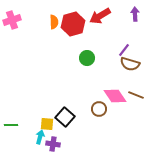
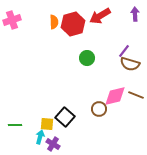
purple line: moved 1 px down
pink diamond: rotated 70 degrees counterclockwise
green line: moved 4 px right
purple cross: rotated 24 degrees clockwise
